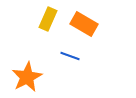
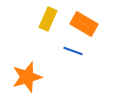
blue line: moved 3 px right, 5 px up
orange star: rotated 12 degrees clockwise
